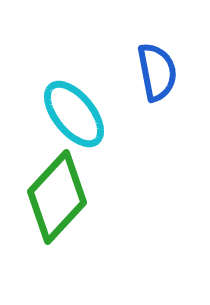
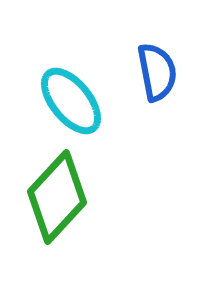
cyan ellipse: moved 3 px left, 13 px up
